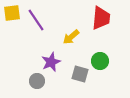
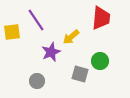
yellow square: moved 19 px down
purple star: moved 10 px up
